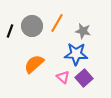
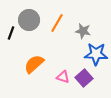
gray circle: moved 3 px left, 6 px up
black line: moved 1 px right, 2 px down
blue star: moved 20 px right
pink triangle: rotated 24 degrees counterclockwise
